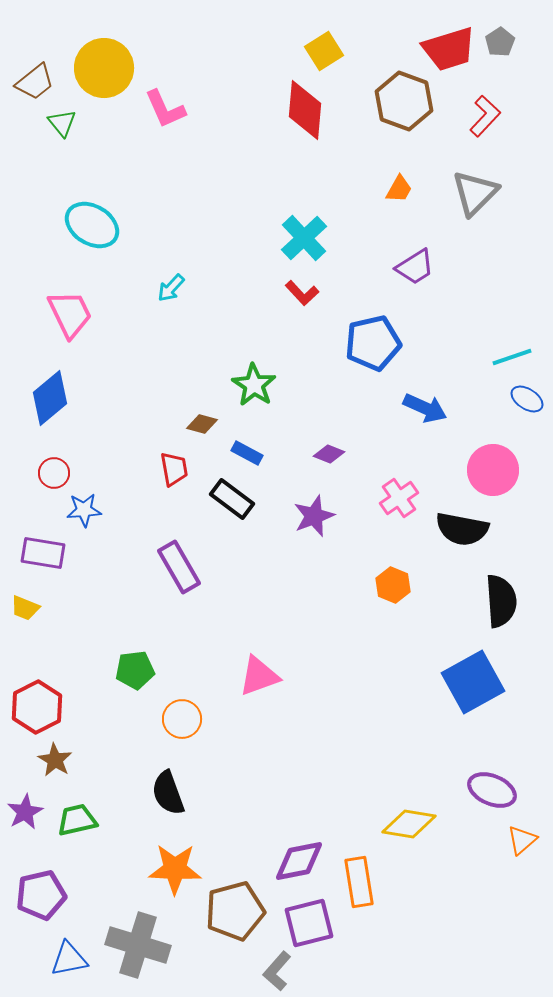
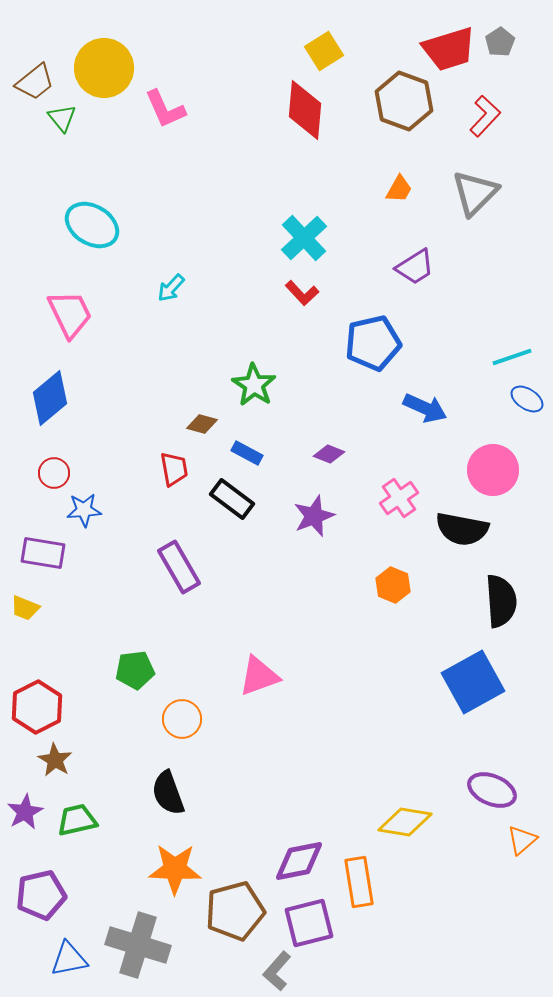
green triangle at (62, 123): moved 5 px up
yellow diamond at (409, 824): moved 4 px left, 2 px up
